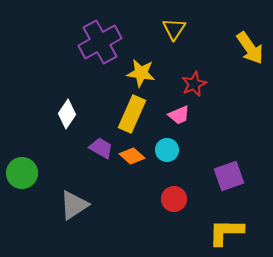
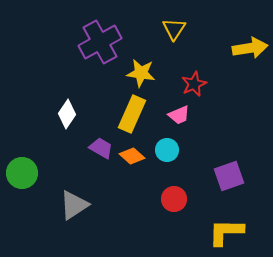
yellow arrow: rotated 64 degrees counterclockwise
